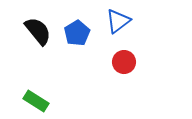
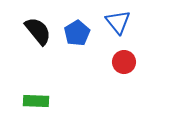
blue triangle: moved 1 px down; rotated 32 degrees counterclockwise
green rectangle: rotated 30 degrees counterclockwise
